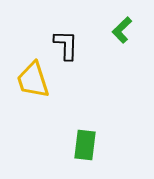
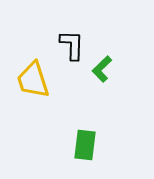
green L-shape: moved 20 px left, 39 px down
black L-shape: moved 6 px right
